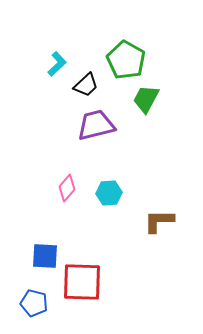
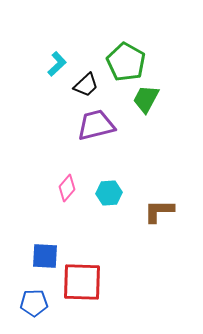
green pentagon: moved 2 px down
brown L-shape: moved 10 px up
blue pentagon: rotated 16 degrees counterclockwise
